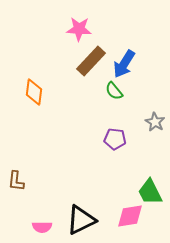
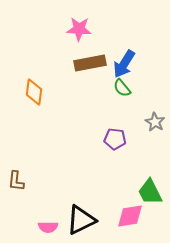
brown rectangle: moved 1 px left, 2 px down; rotated 36 degrees clockwise
green semicircle: moved 8 px right, 3 px up
pink semicircle: moved 6 px right
